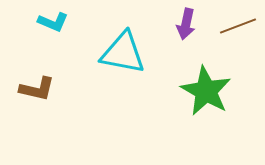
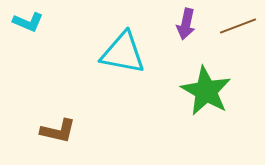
cyan L-shape: moved 25 px left
brown L-shape: moved 21 px right, 42 px down
